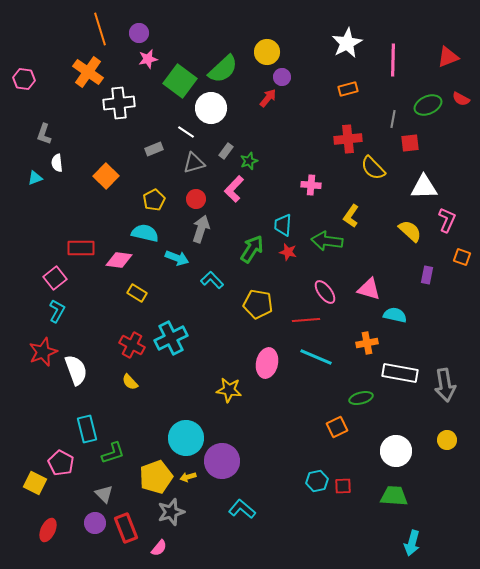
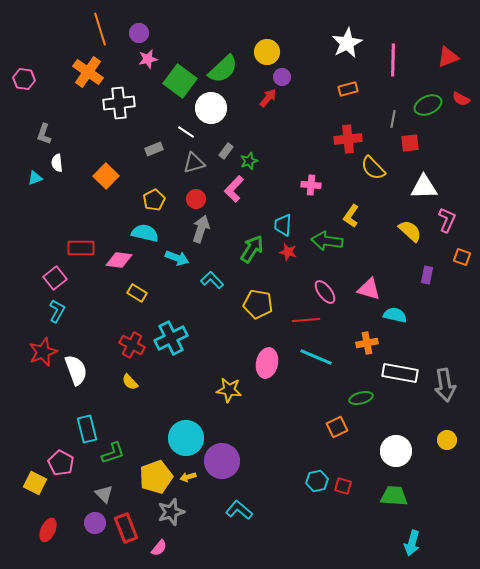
red square at (343, 486): rotated 18 degrees clockwise
cyan L-shape at (242, 509): moved 3 px left, 1 px down
